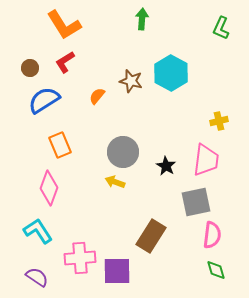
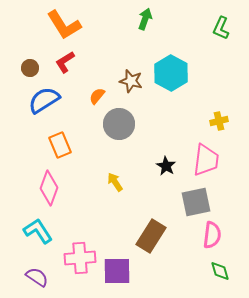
green arrow: moved 3 px right; rotated 15 degrees clockwise
gray circle: moved 4 px left, 28 px up
yellow arrow: rotated 36 degrees clockwise
green diamond: moved 4 px right, 1 px down
